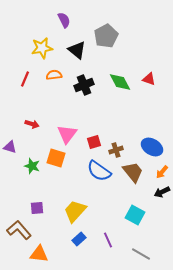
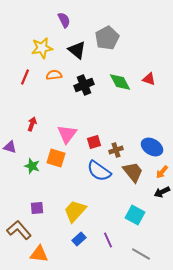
gray pentagon: moved 1 px right, 2 px down
red line: moved 2 px up
red arrow: rotated 88 degrees counterclockwise
